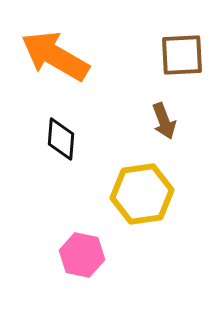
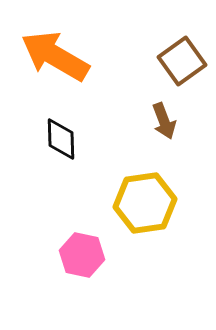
brown square: moved 6 px down; rotated 33 degrees counterclockwise
black diamond: rotated 6 degrees counterclockwise
yellow hexagon: moved 3 px right, 9 px down
